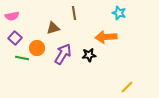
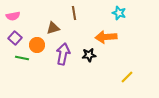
pink semicircle: moved 1 px right
orange circle: moved 3 px up
purple arrow: rotated 20 degrees counterclockwise
yellow line: moved 10 px up
